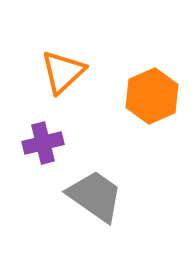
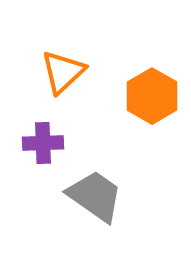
orange hexagon: rotated 6 degrees counterclockwise
purple cross: rotated 12 degrees clockwise
